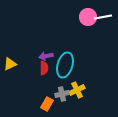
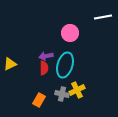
pink circle: moved 18 px left, 16 px down
gray cross: rotated 24 degrees clockwise
orange rectangle: moved 8 px left, 4 px up
